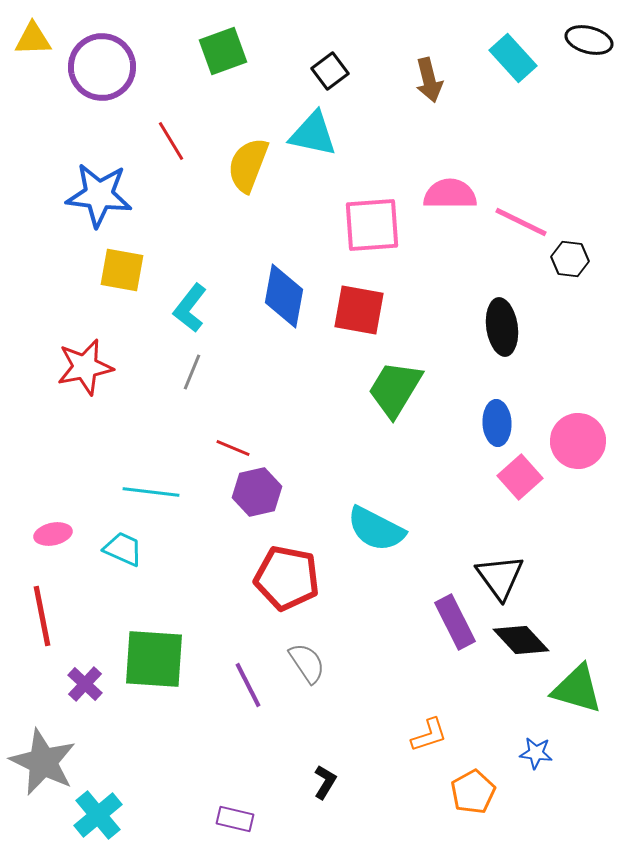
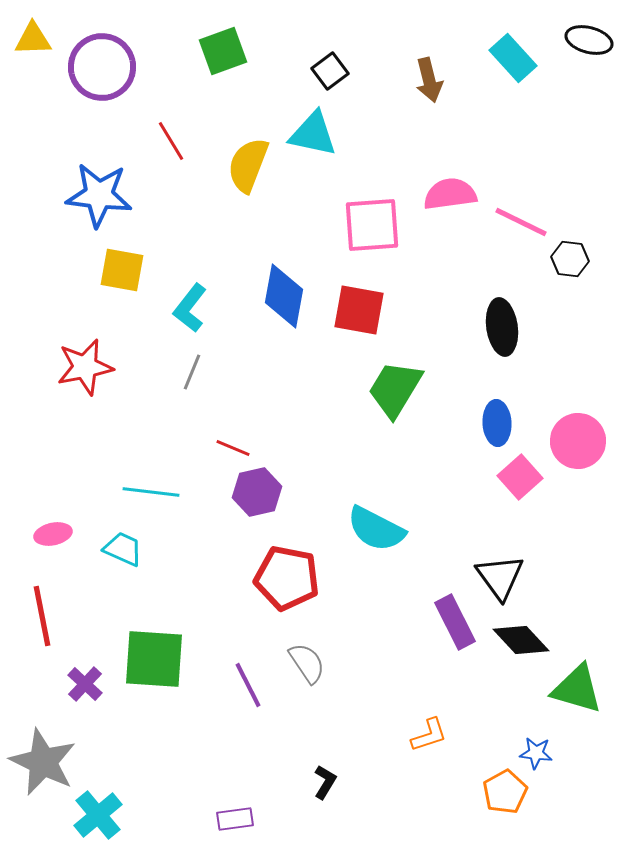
pink semicircle at (450, 194): rotated 8 degrees counterclockwise
orange pentagon at (473, 792): moved 32 px right
purple rectangle at (235, 819): rotated 21 degrees counterclockwise
